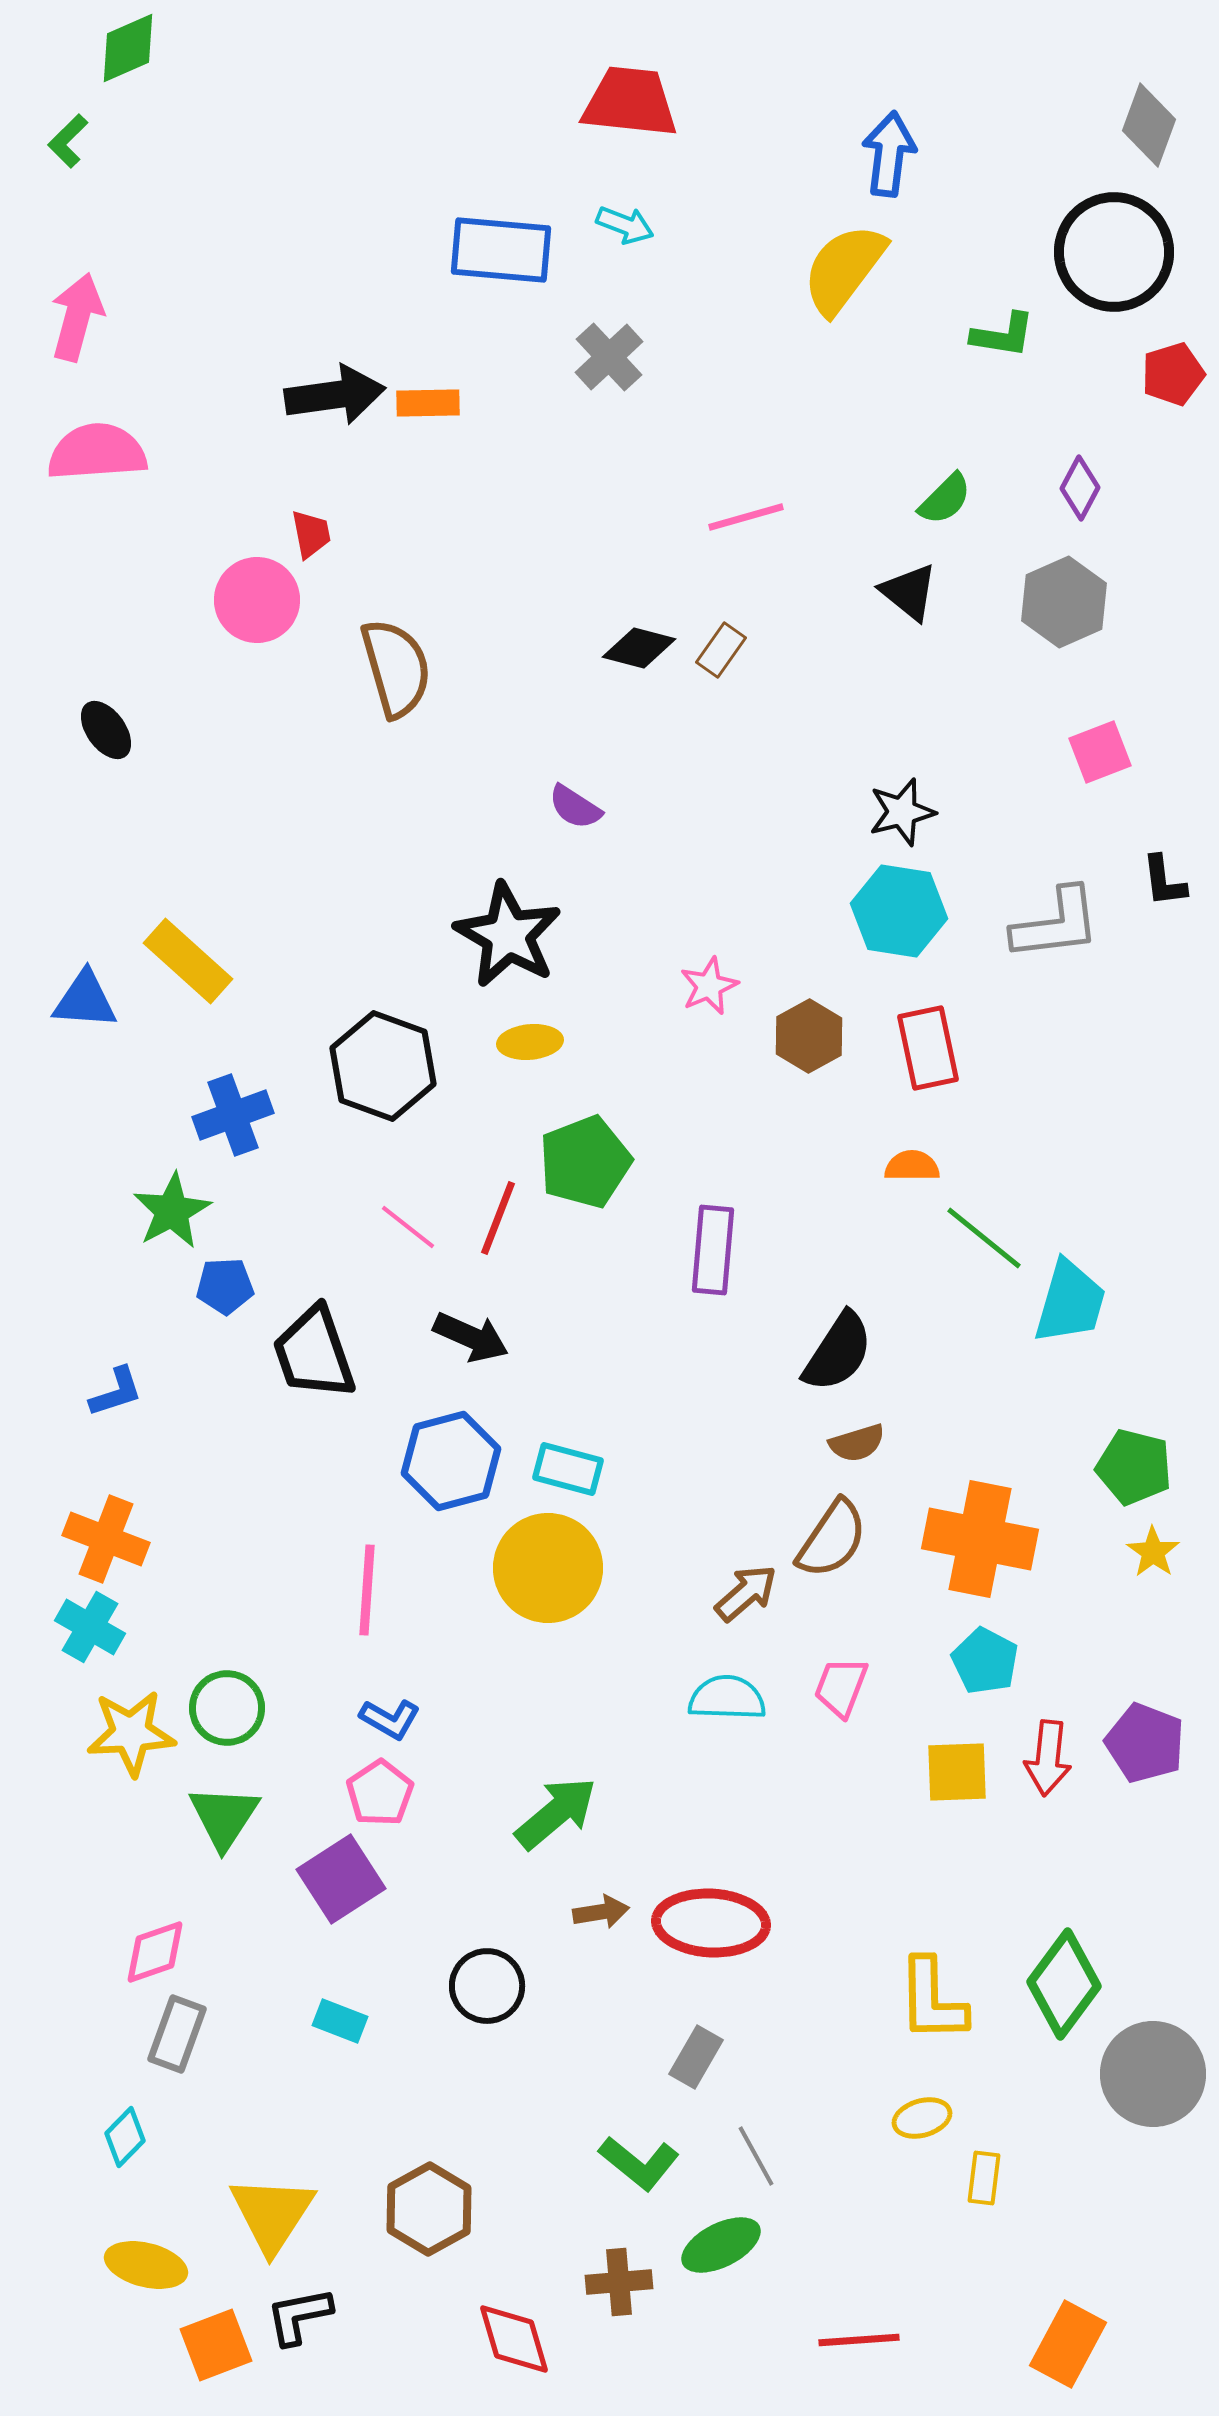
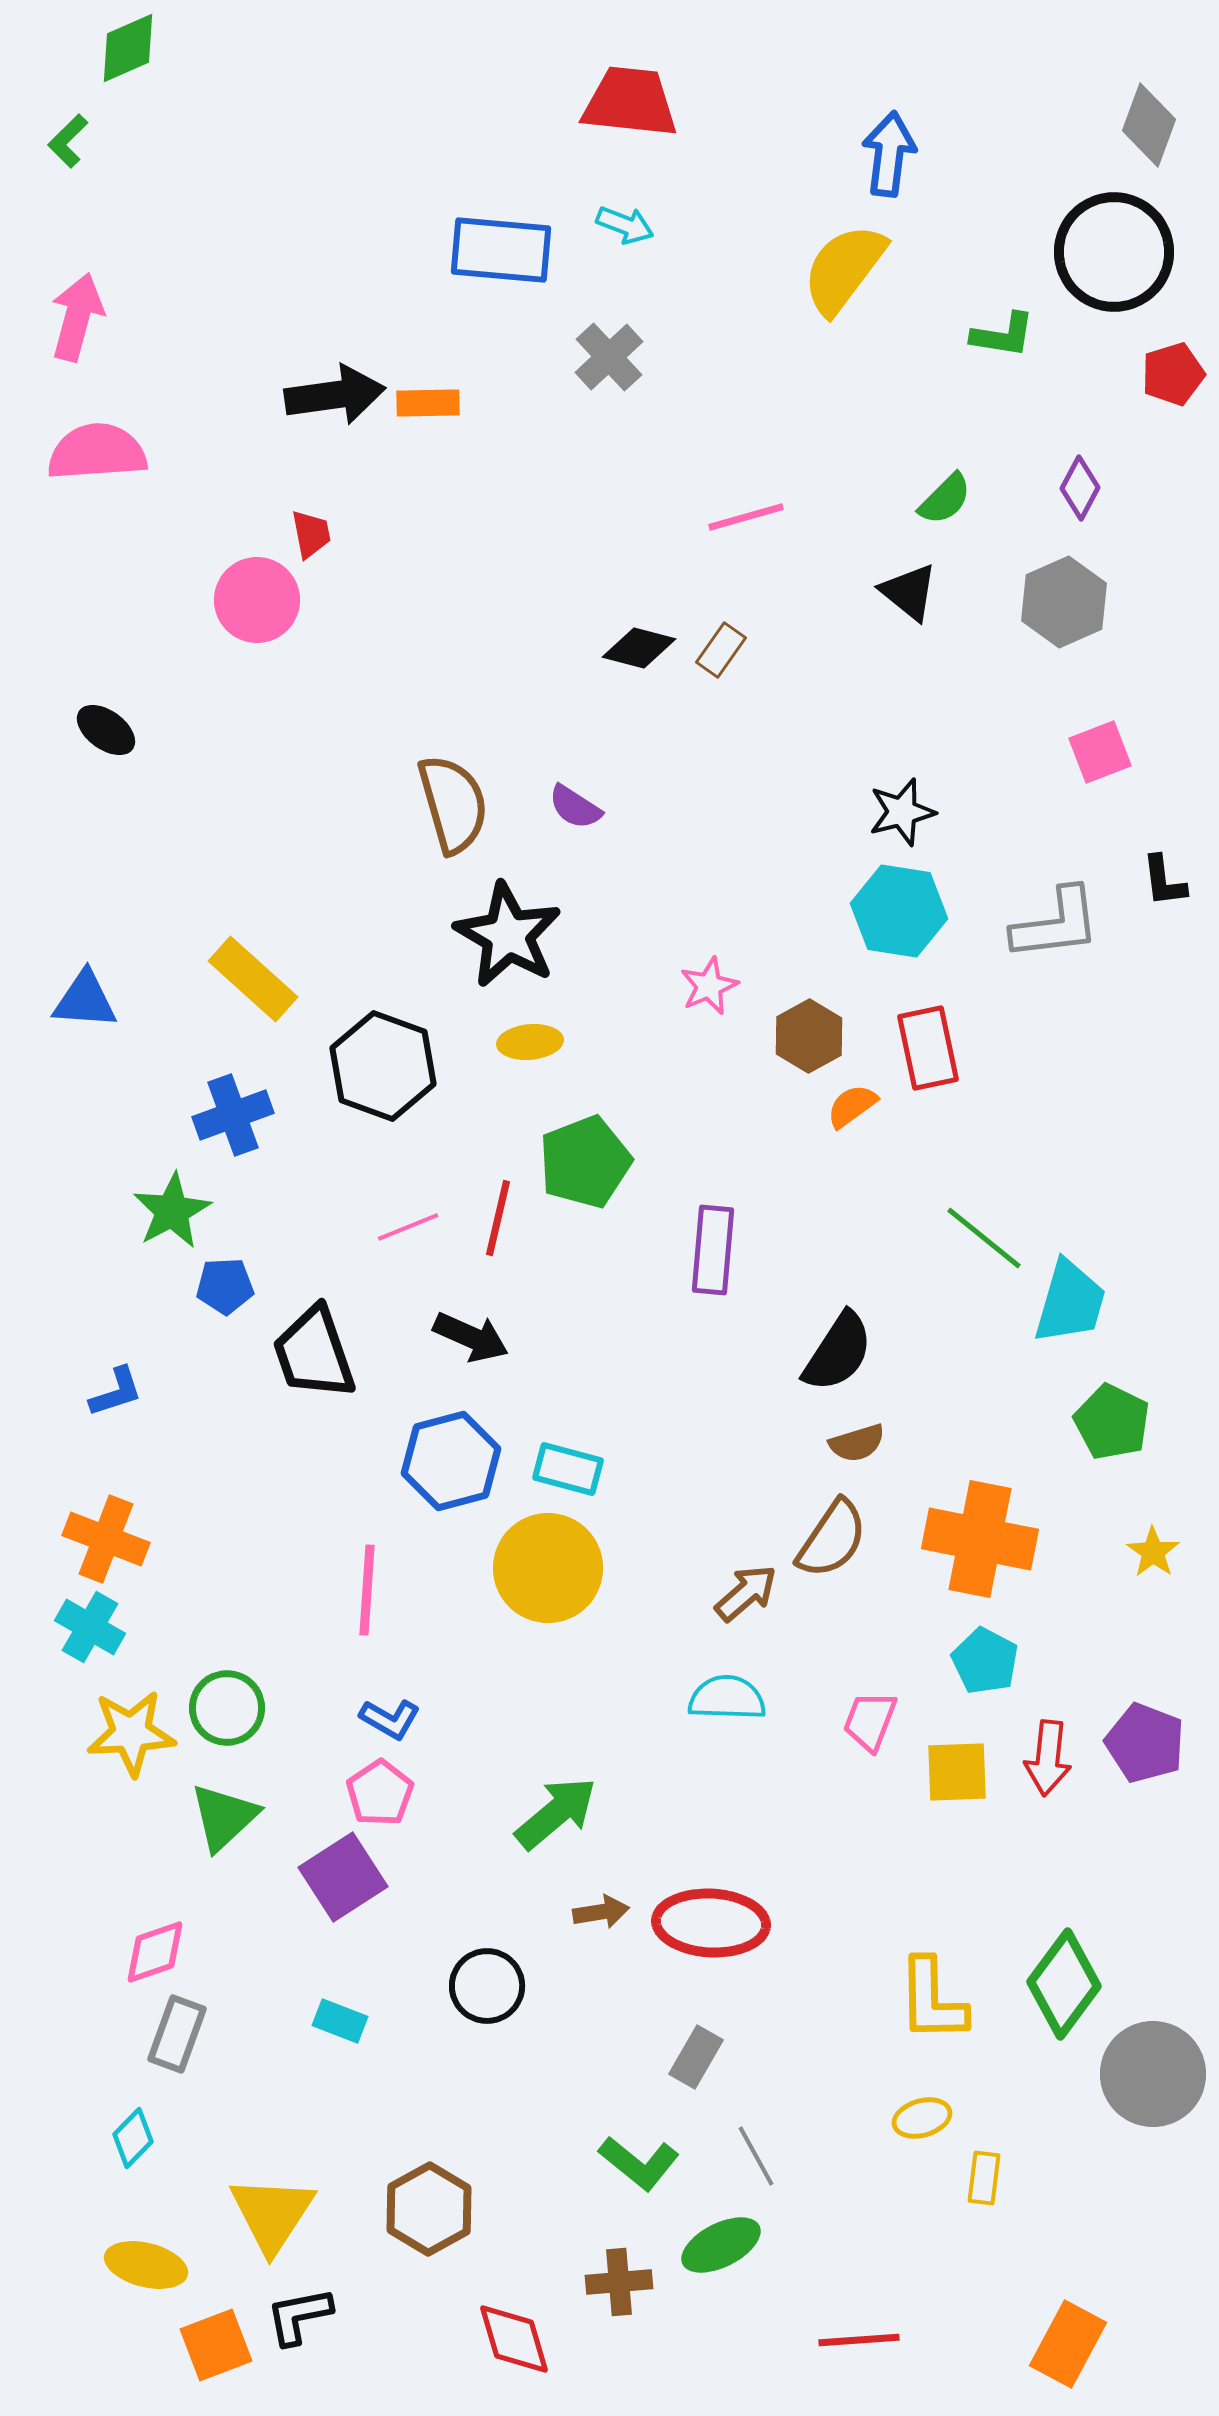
brown semicircle at (396, 668): moved 57 px right, 136 px down
black ellipse at (106, 730): rotated 18 degrees counterclockwise
yellow rectangle at (188, 961): moved 65 px right, 18 px down
orange semicircle at (912, 1166): moved 60 px left, 60 px up; rotated 36 degrees counterclockwise
red line at (498, 1218): rotated 8 degrees counterclockwise
pink line at (408, 1227): rotated 60 degrees counterclockwise
green pentagon at (1134, 1467): moved 22 px left, 45 px up; rotated 12 degrees clockwise
pink trapezoid at (841, 1687): moved 29 px right, 34 px down
green triangle at (224, 1817): rotated 14 degrees clockwise
purple square at (341, 1879): moved 2 px right, 2 px up
cyan diamond at (125, 2137): moved 8 px right, 1 px down
